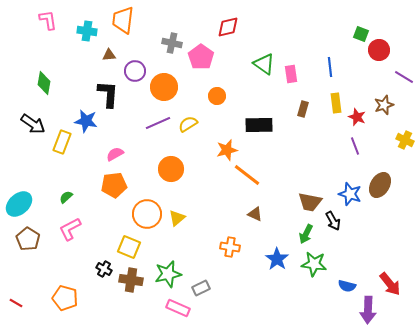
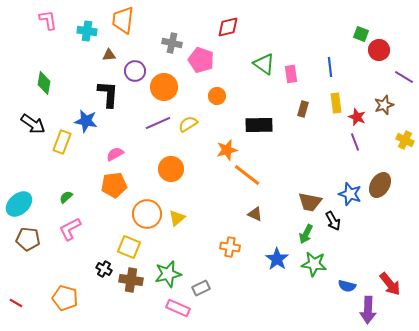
pink pentagon at (201, 57): moved 3 px down; rotated 15 degrees counterclockwise
purple line at (355, 146): moved 4 px up
brown pentagon at (28, 239): rotated 25 degrees counterclockwise
